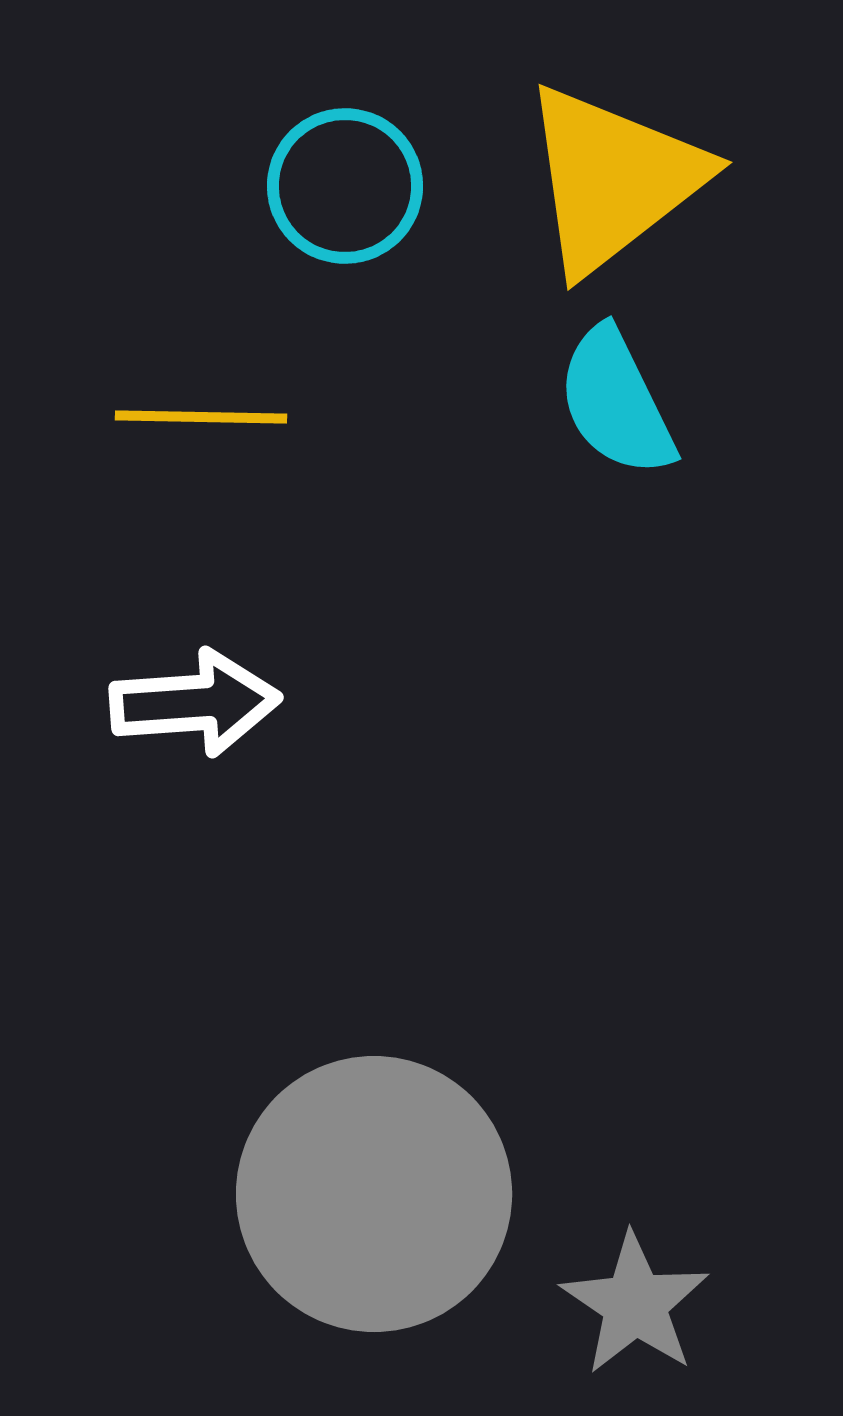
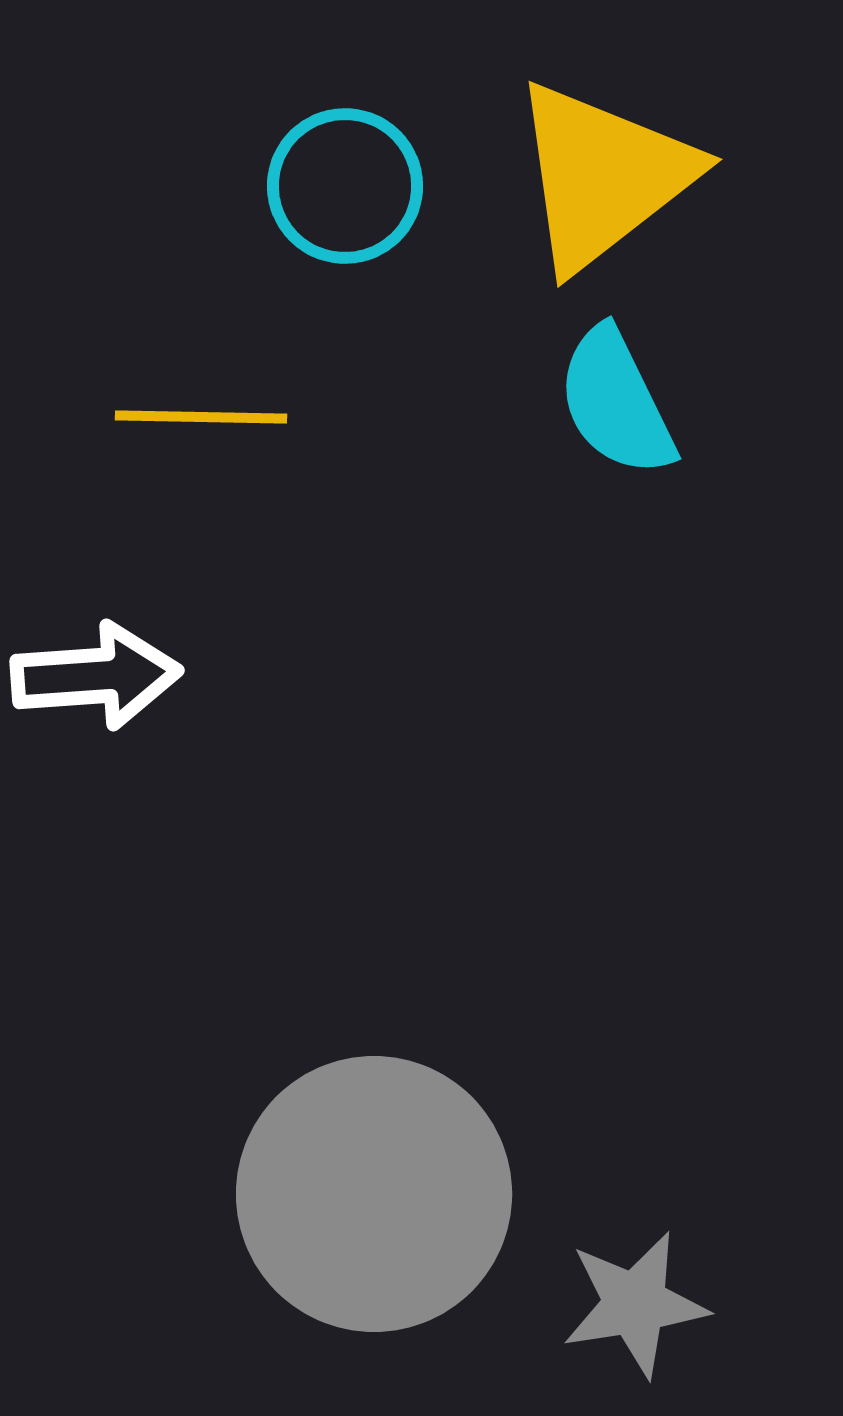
yellow triangle: moved 10 px left, 3 px up
white arrow: moved 99 px left, 27 px up
gray star: rotated 29 degrees clockwise
